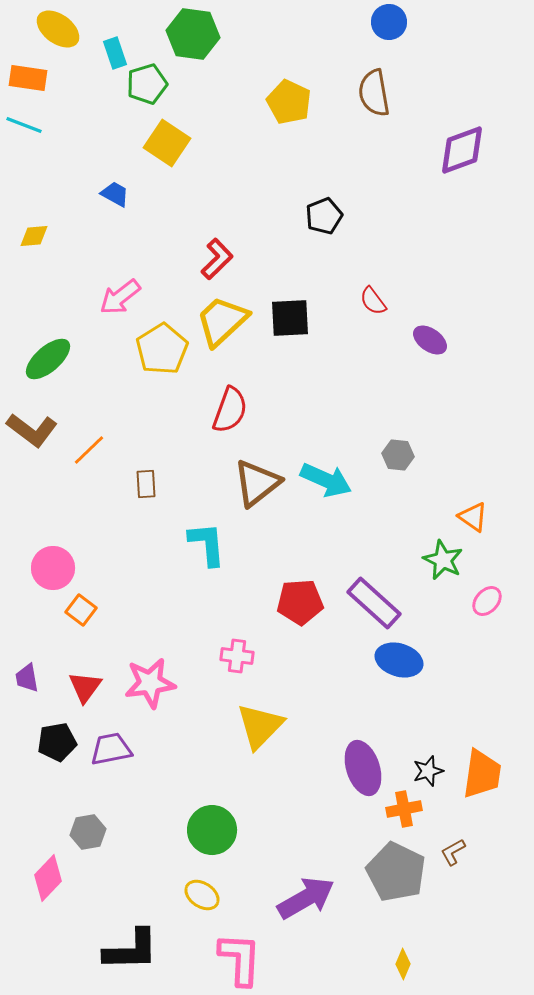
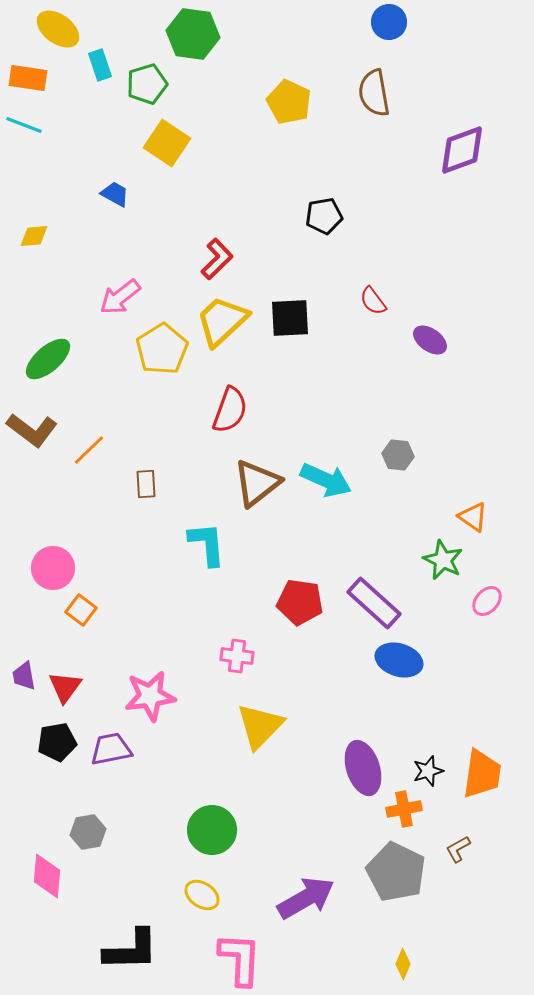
cyan rectangle at (115, 53): moved 15 px left, 12 px down
black pentagon at (324, 216): rotated 12 degrees clockwise
red pentagon at (300, 602): rotated 12 degrees clockwise
purple trapezoid at (27, 678): moved 3 px left, 2 px up
pink star at (150, 683): moved 13 px down
red triangle at (85, 687): moved 20 px left
brown L-shape at (453, 852): moved 5 px right, 3 px up
pink diamond at (48, 878): moved 1 px left, 2 px up; rotated 39 degrees counterclockwise
